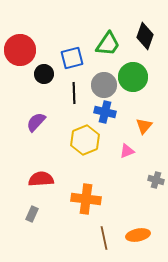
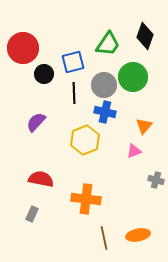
red circle: moved 3 px right, 2 px up
blue square: moved 1 px right, 4 px down
pink triangle: moved 7 px right
red semicircle: rotated 15 degrees clockwise
